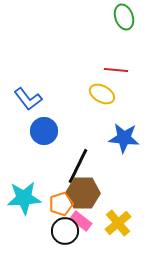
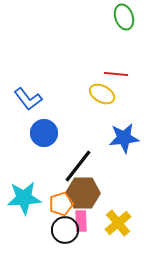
red line: moved 4 px down
blue circle: moved 2 px down
blue star: rotated 12 degrees counterclockwise
black line: rotated 12 degrees clockwise
pink rectangle: rotated 50 degrees clockwise
black circle: moved 1 px up
